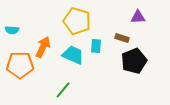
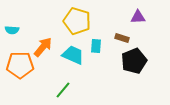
orange arrow: rotated 15 degrees clockwise
